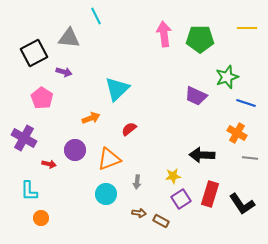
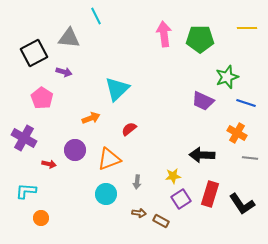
purple trapezoid: moved 7 px right, 5 px down
cyan L-shape: moved 3 px left; rotated 95 degrees clockwise
